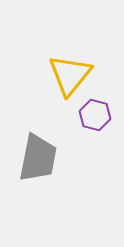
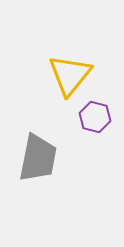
purple hexagon: moved 2 px down
